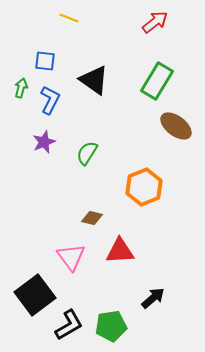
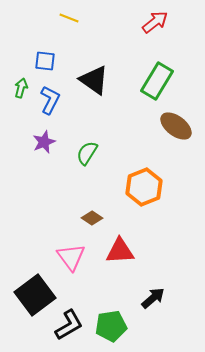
brown diamond: rotated 20 degrees clockwise
